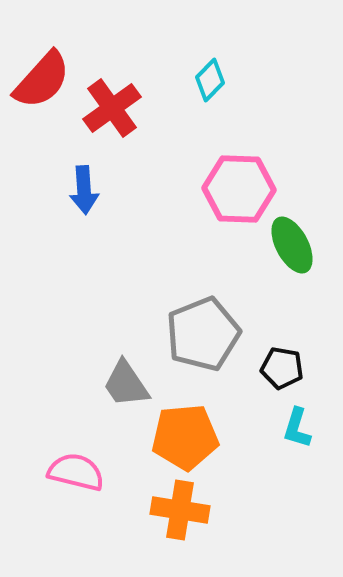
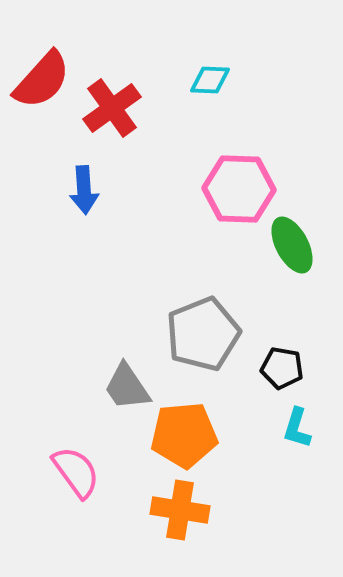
cyan diamond: rotated 48 degrees clockwise
gray trapezoid: moved 1 px right, 3 px down
orange pentagon: moved 1 px left, 2 px up
pink semicircle: rotated 40 degrees clockwise
